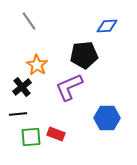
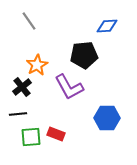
orange star: rotated 10 degrees clockwise
purple L-shape: rotated 96 degrees counterclockwise
